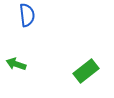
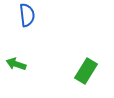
green rectangle: rotated 20 degrees counterclockwise
